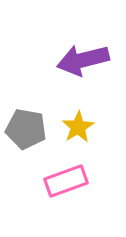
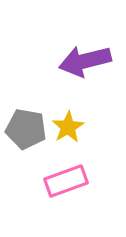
purple arrow: moved 2 px right, 1 px down
yellow star: moved 10 px left
